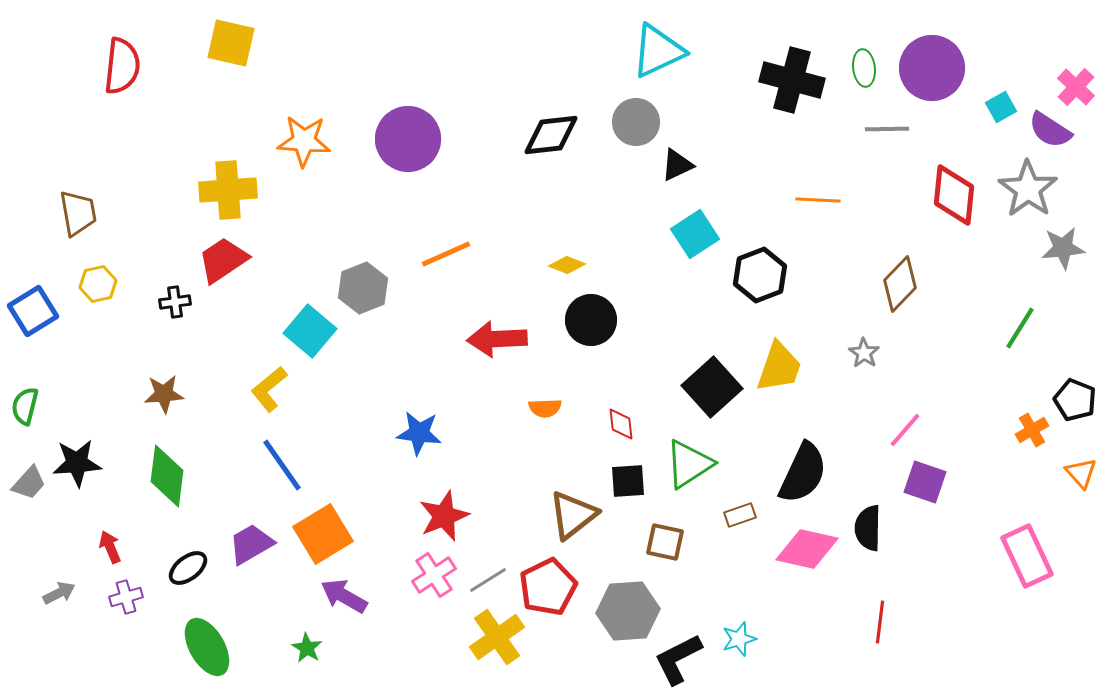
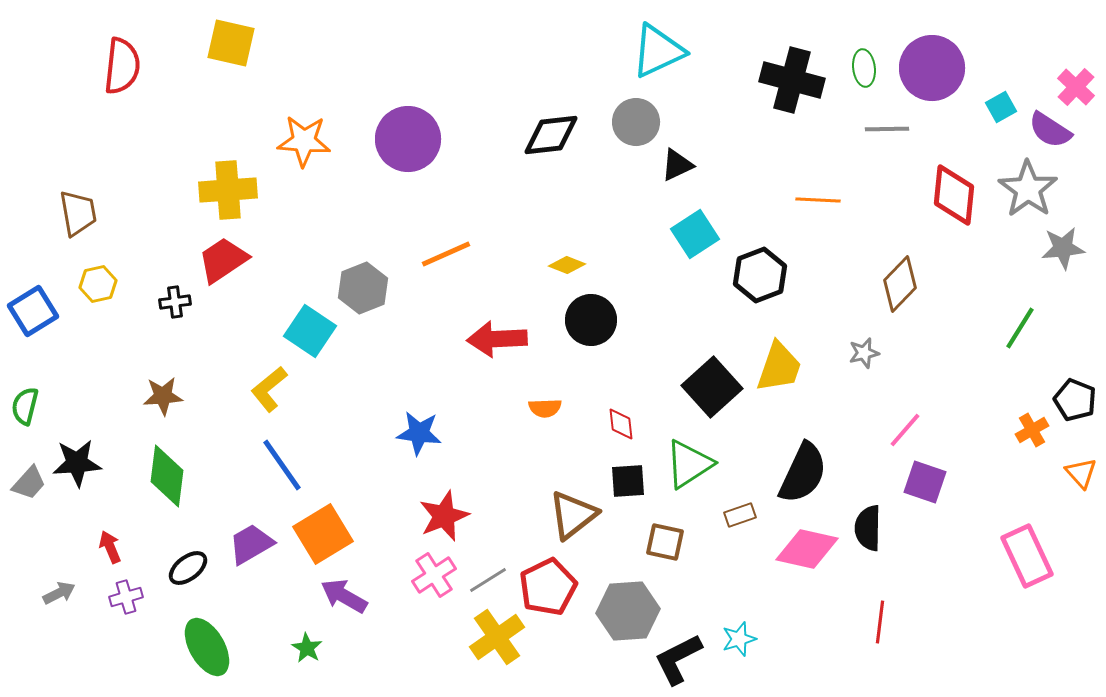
cyan square at (310, 331): rotated 6 degrees counterclockwise
gray star at (864, 353): rotated 24 degrees clockwise
brown star at (164, 394): moved 1 px left, 2 px down
